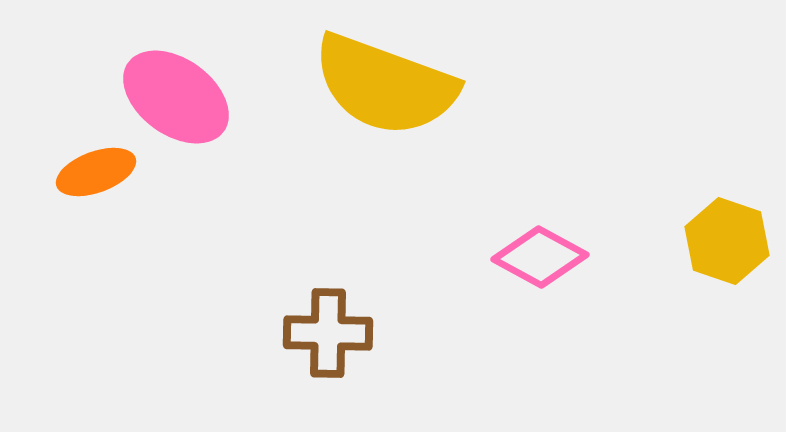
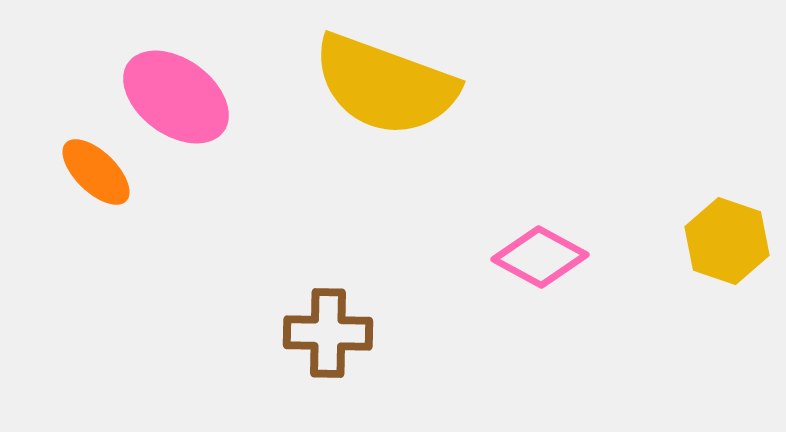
orange ellipse: rotated 64 degrees clockwise
